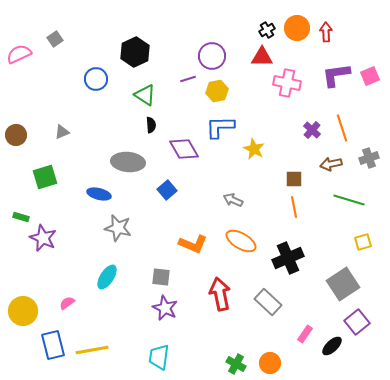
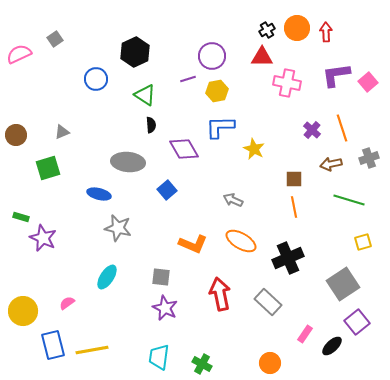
pink square at (370, 76): moved 2 px left, 6 px down; rotated 18 degrees counterclockwise
green square at (45, 177): moved 3 px right, 9 px up
green cross at (236, 364): moved 34 px left
